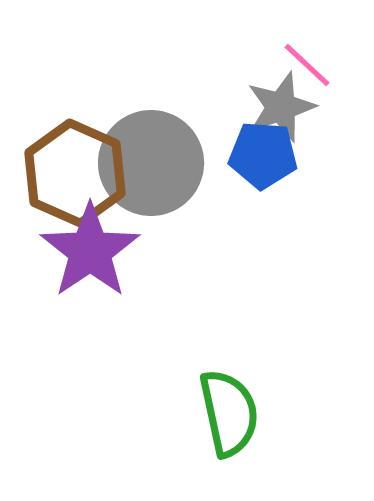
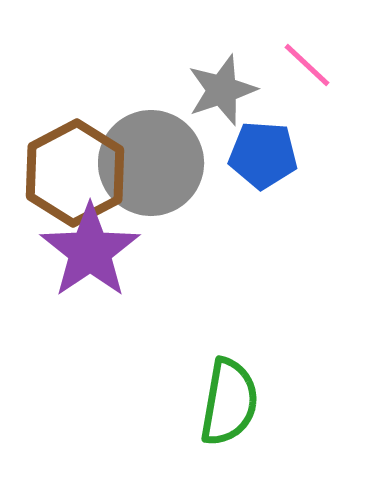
gray star: moved 59 px left, 17 px up
brown hexagon: rotated 8 degrees clockwise
green semicircle: moved 11 px up; rotated 22 degrees clockwise
